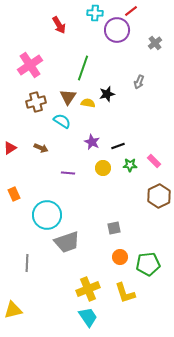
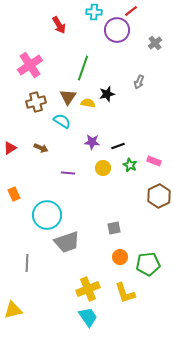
cyan cross: moved 1 px left, 1 px up
purple star: rotated 21 degrees counterclockwise
pink rectangle: rotated 24 degrees counterclockwise
green star: rotated 24 degrees clockwise
